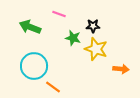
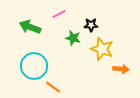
pink line: rotated 48 degrees counterclockwise
black star: moved 2 px left, 1 px up
yellow star: moved 6 px right
